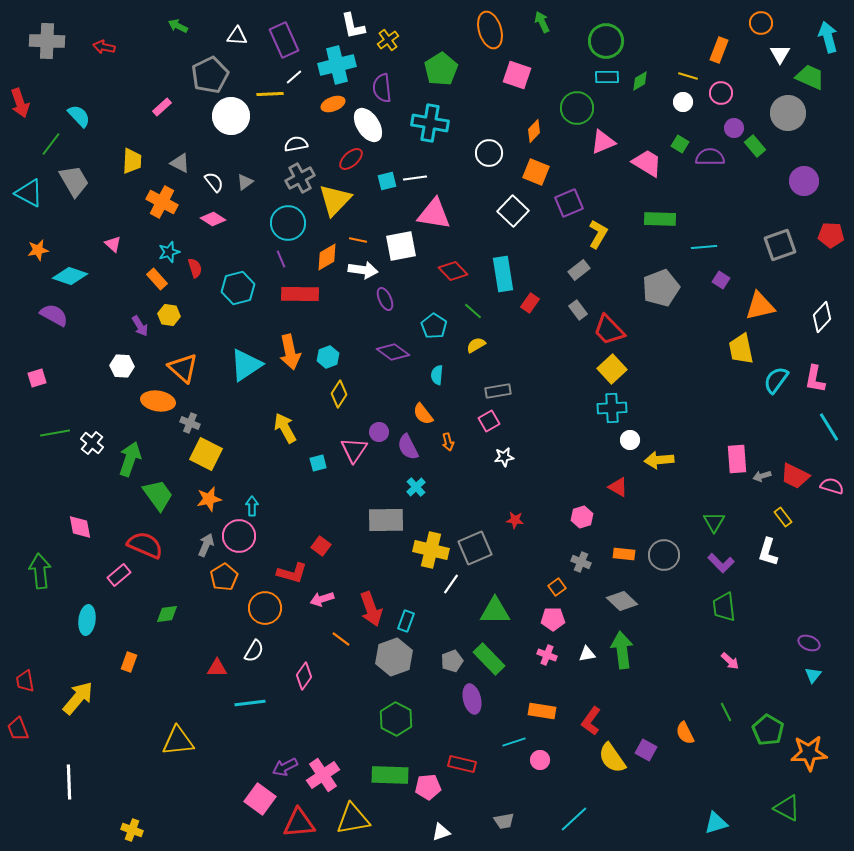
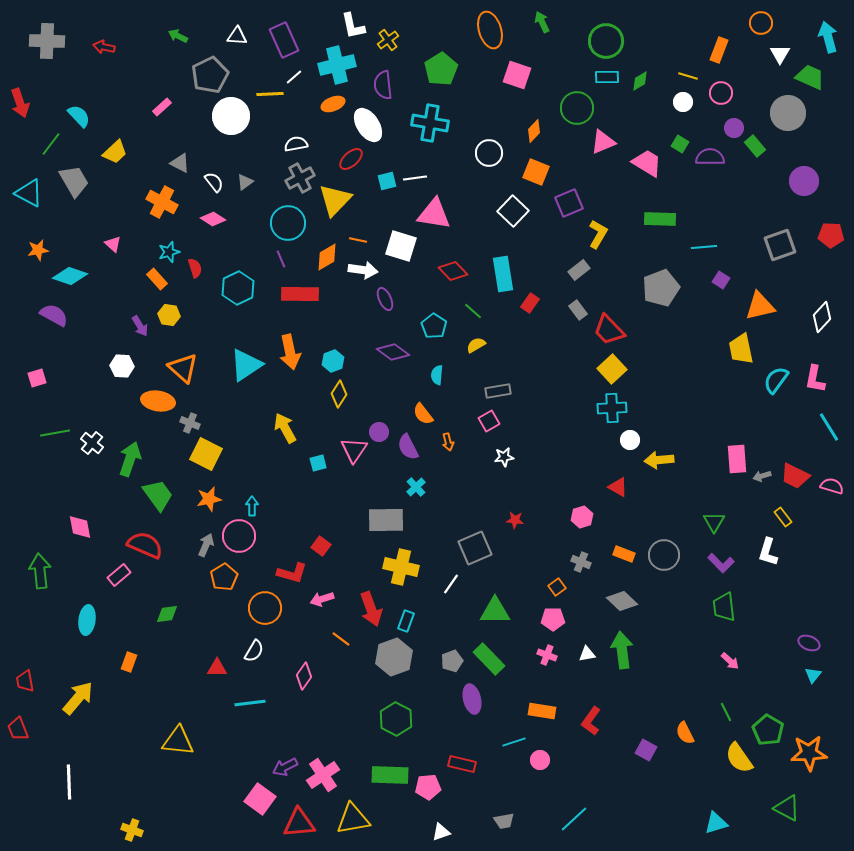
green arrow at (178, 26): moved 10 px down
purple semicircle at (382, 88): moved 1 px right, 3 px up
yellow trapezoid at (132, 161): moved 17 px left, 9 px up; rotated 44 degrees clockwise
white square at (401, 246): rotated 28 degrees clockwise
cyan hexagon at (238, 288): rotated 12 degrees counterclockwise
cyan hexagon at (328, 357): moved 5 px right, 4 px down
yellow cross at (431, 550): moved 30 px left, 17 px down
orange rectangle at (624, 554): rotated 15 degrees clockwise
yellow triangle at (178, 741): rotated 12 degrees clockwise
yellow semicircle at (612, 758): moved 127 px right
